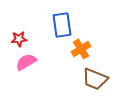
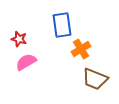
red star: rotated 21 degrees clockwise
